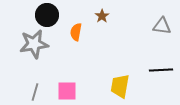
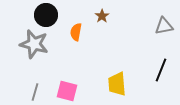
black circle: moved 1 px left
gray triangle: moved 2 px right; rotated 18 degrees counterclockwise
gray star: rotated 24 degrees clockwise
black line: rotated 65 degrees counterclockwise
yellow trapezoid: moved 3 px left, 2 px up; rotated 15 degrees counterclockwise
pink square: rotated 15 degrees clockwise
